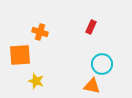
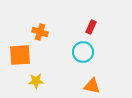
cyan circle: moved 19 px left, 12 px up
yellow star: rotated 21 degrees counterclockwise
